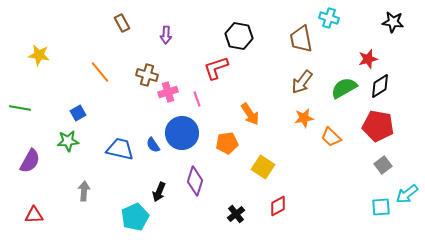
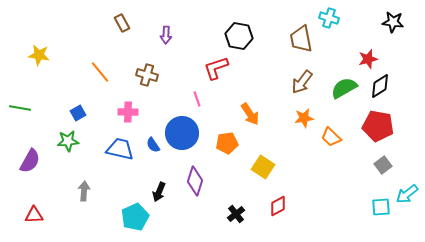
pink cross: moved 40 px left, 20 px down; rotated 18 degrees clockwise
